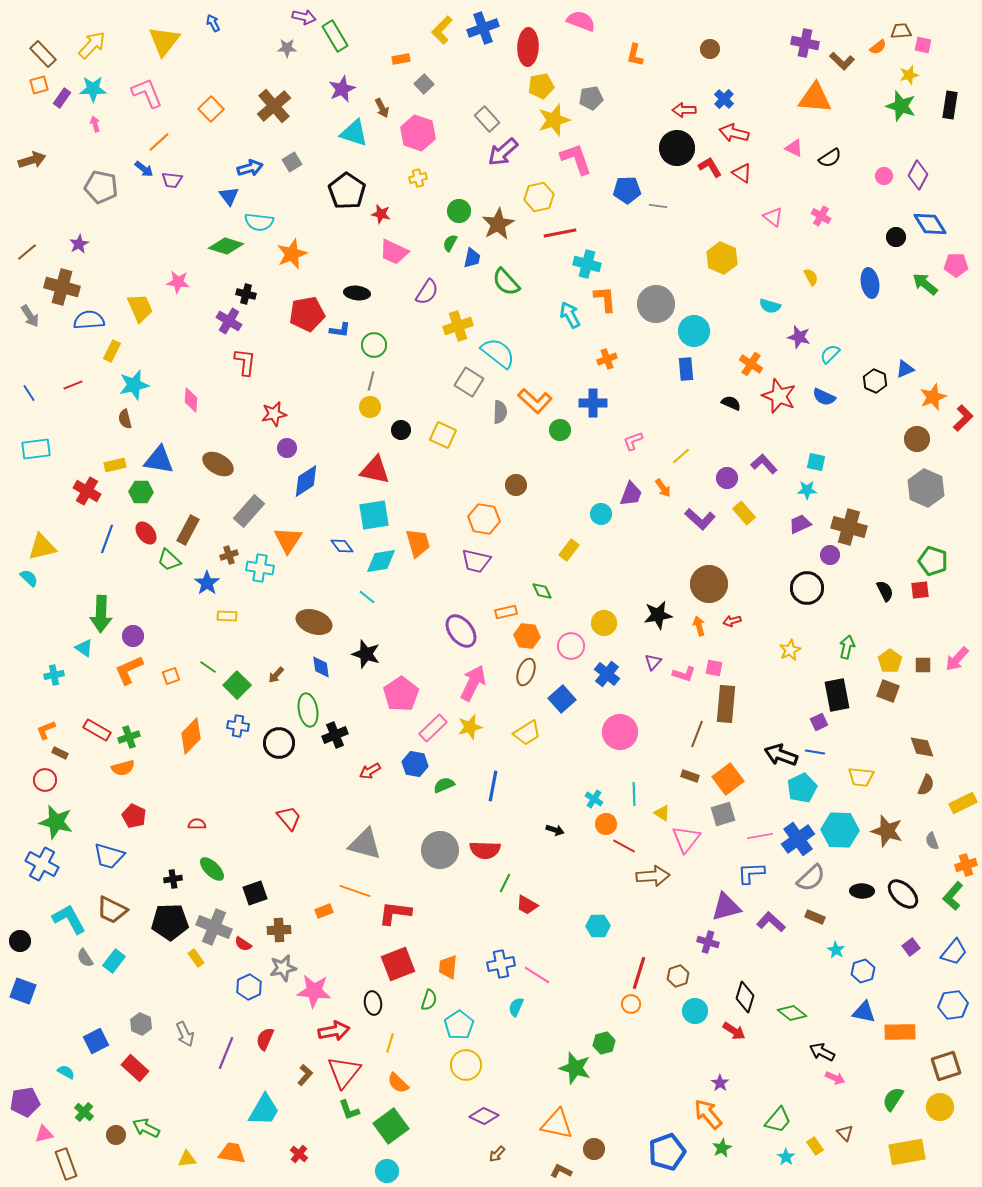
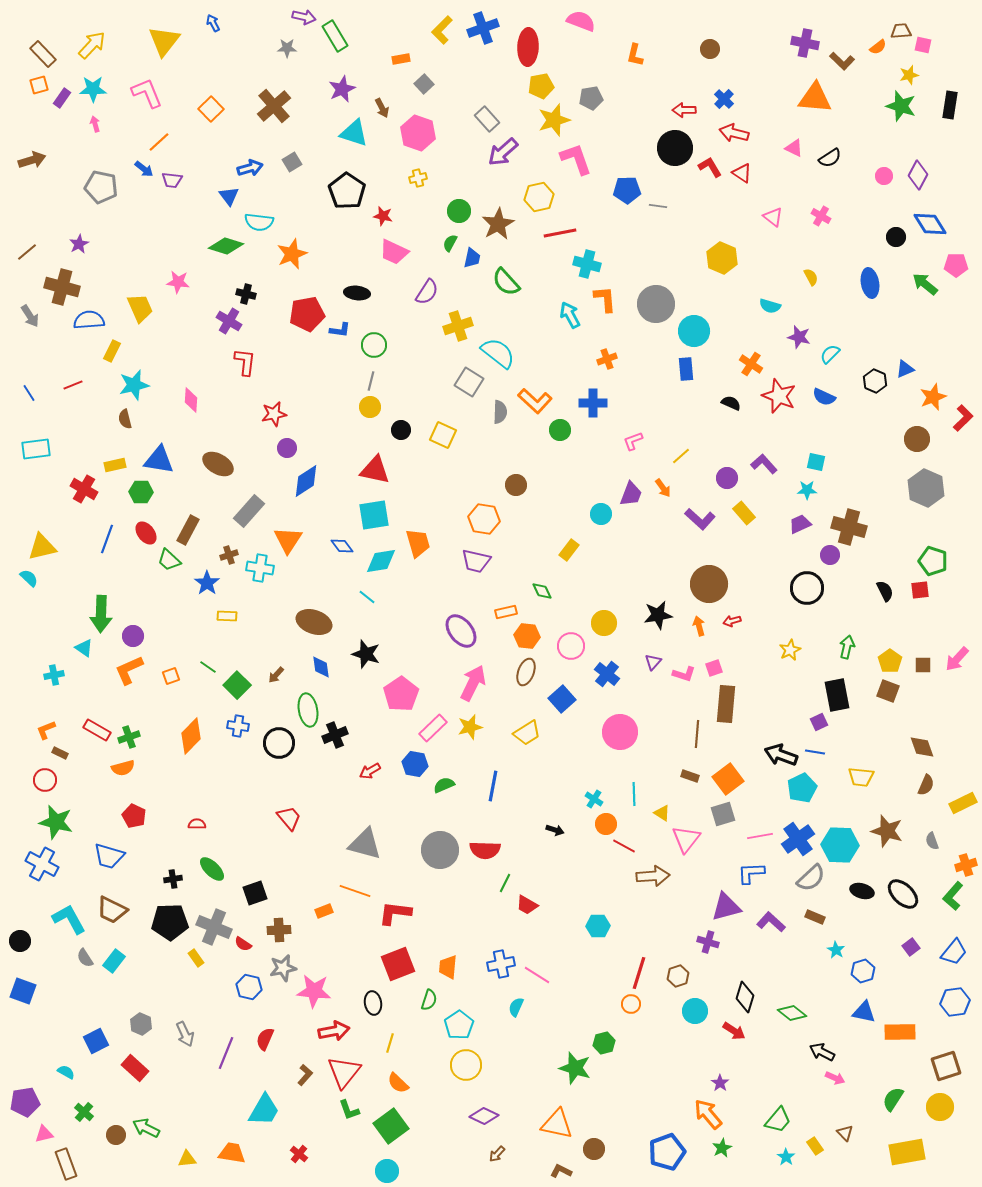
black circle at (677, 148): moved 2 px left
red star at (381, 214): moved 2 px right, 2 px down
red cross at (87, 491): moved 3 px left, 2 px up
pink square at (714, 668): rotated 30 degrees counterclockwise
brown line at (697, 734): rotated 16 degrees counterclockwise
cyan hexagon at (840, 830): moved 15 px down
black ellipse at (862, 891): rotated 15 degrees clockwise
blue hexagon at (249, 987): rotated 20 degrees counterclockwise
blue hexagon at (953, 1005): moved 2 px right, 3 px up
